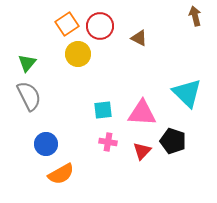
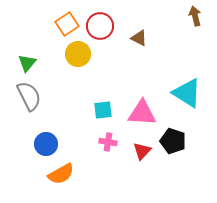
cyan triangle: rotated 12 degrees counterclockwise
